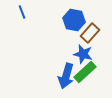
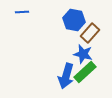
blue line: rotated 72 degrees counterclockwise
